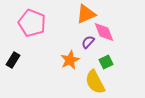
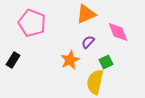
pink diamond: moved 14 px right
yellow semicircle: rotated 40 degrees clockwise
